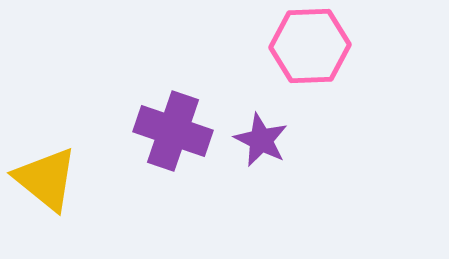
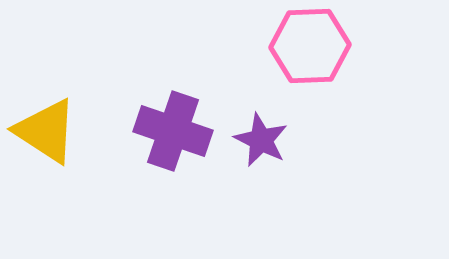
yellow triangle: moved 48 px up; rotated 6 degrees counterclockwise
